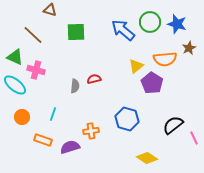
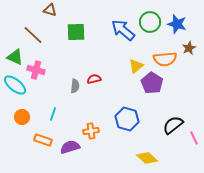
yellow diamond: rotated 10 degrees clockwise
